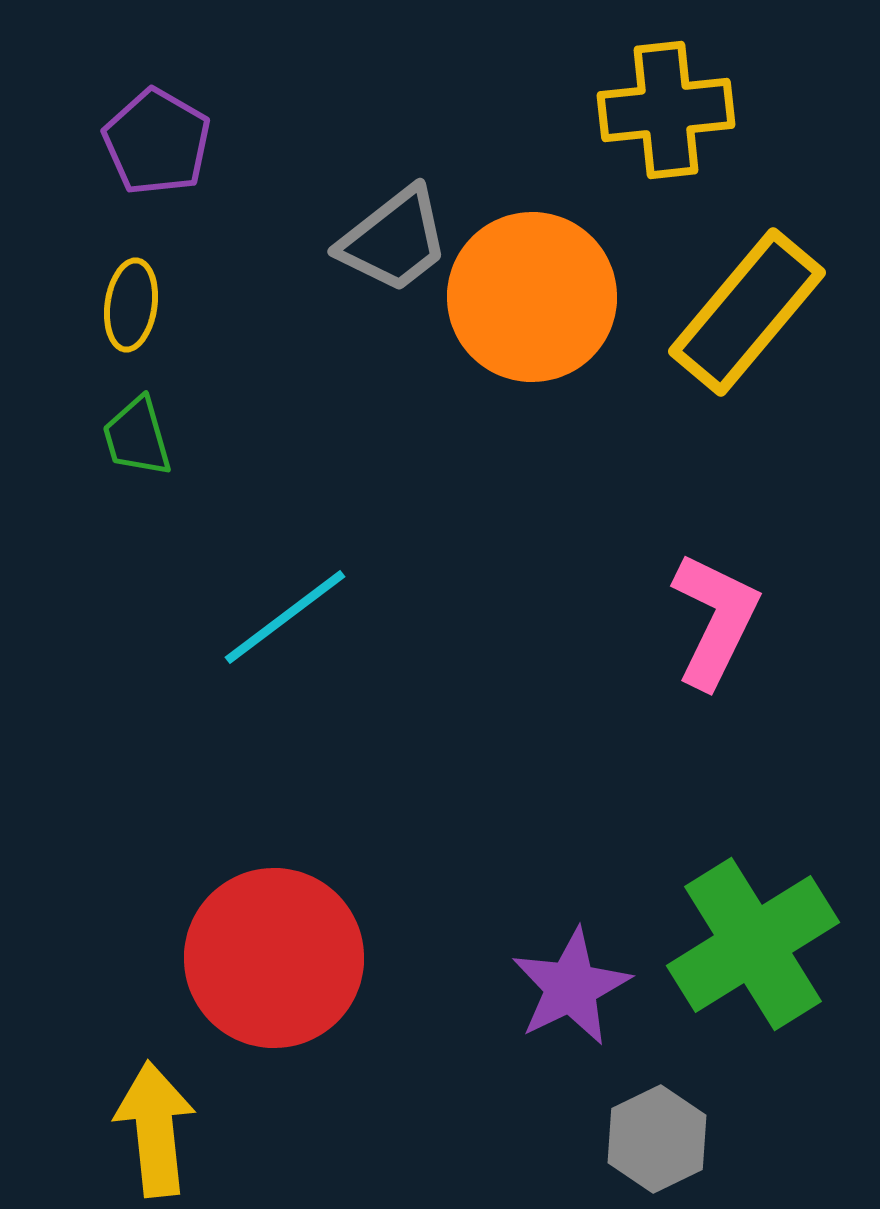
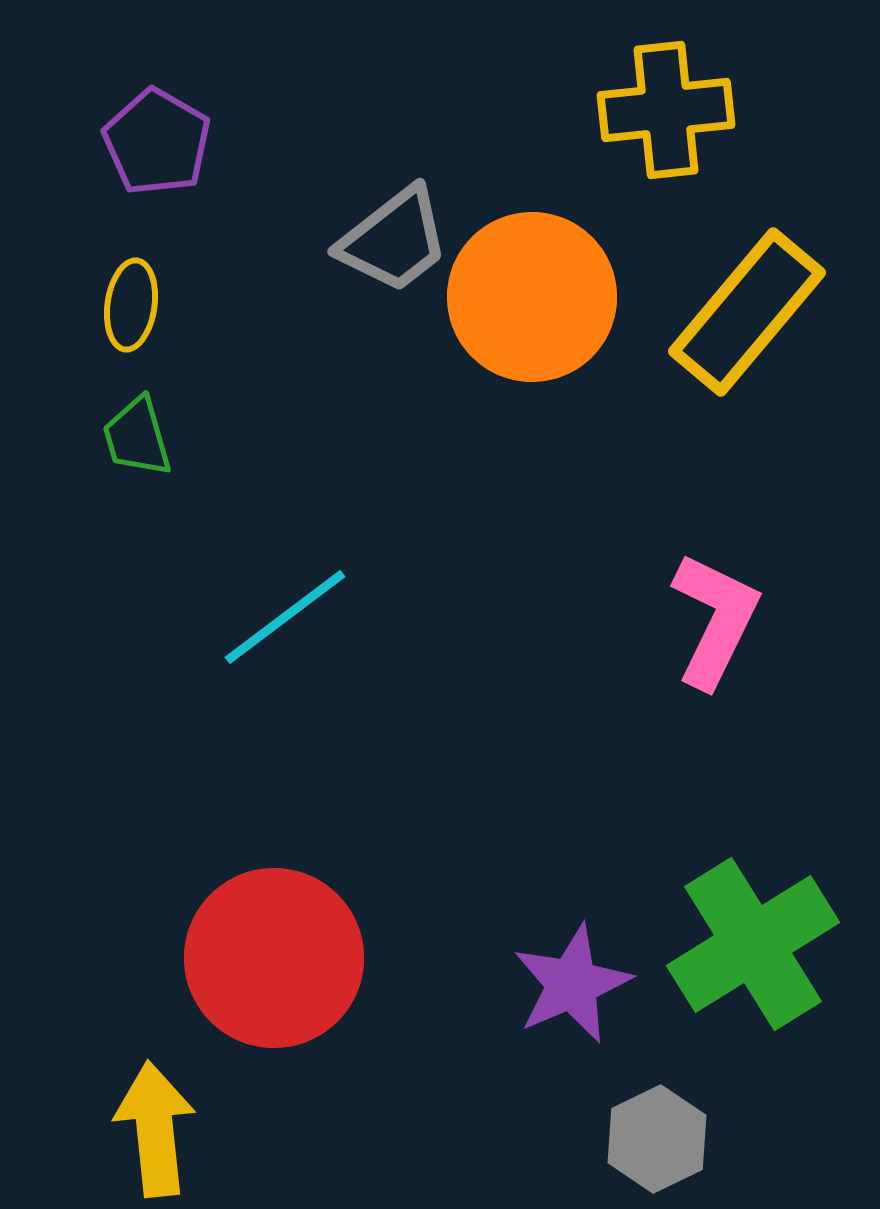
purple star: moved 1 px right, 3 px up; rotated 3 degrees clockwise
